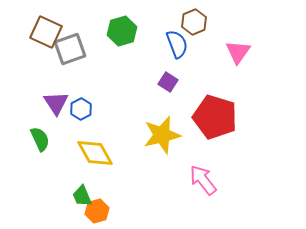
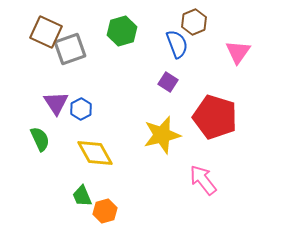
orange hexagon: moved 8 px right
